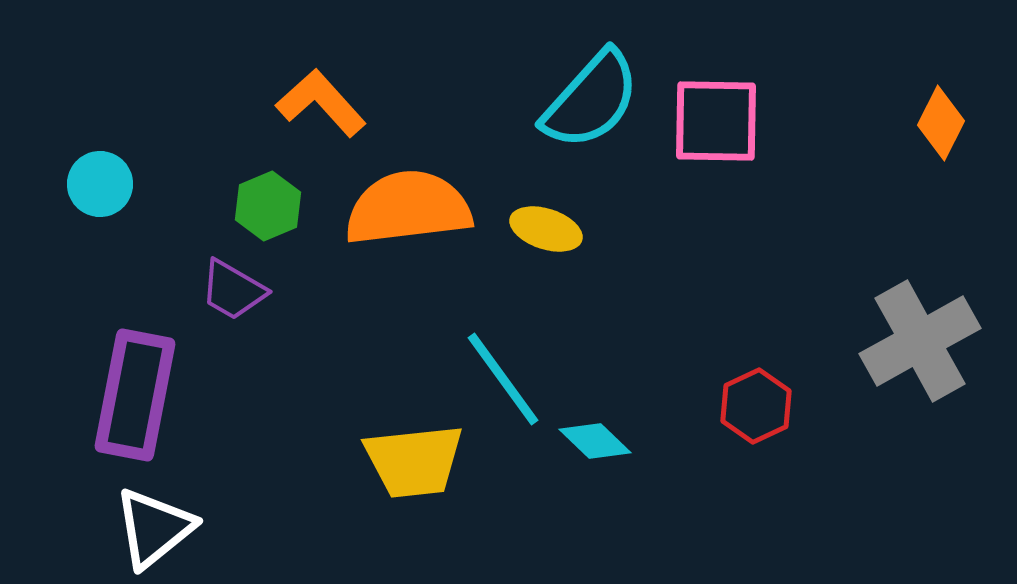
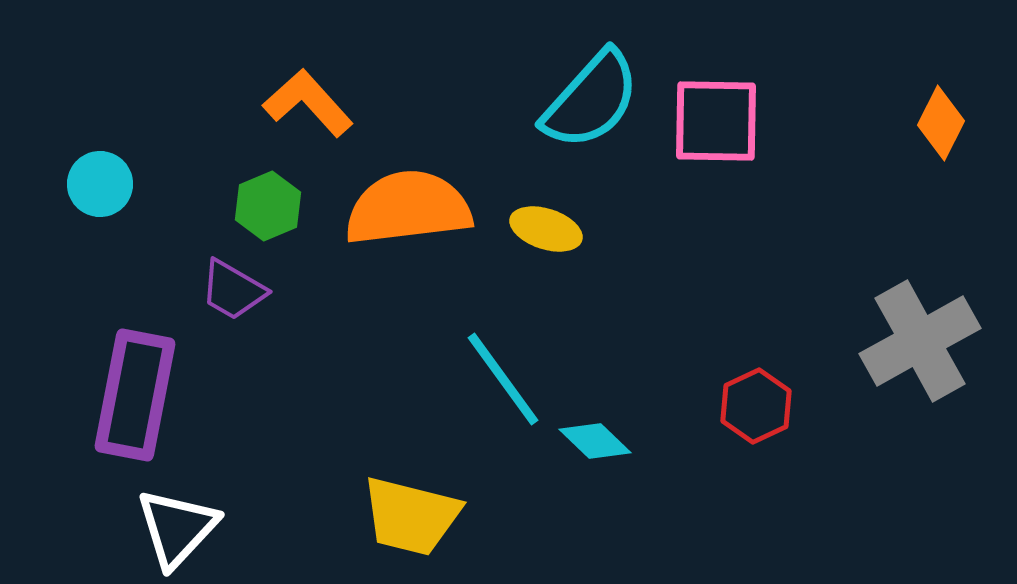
orange L-shape: moved 13 px left
yellow trapezoid: moved 3 px left, 55 px down; rotated 20 degrees clockwise
white triangle: moved 23 px right; rotated 8 degrees counterclockwise
